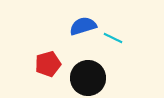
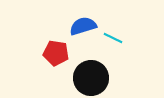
red pentagon: moved 8 px right, 11 px up; rotated 25 degrees clockwise
black circle: moved 3 px right
